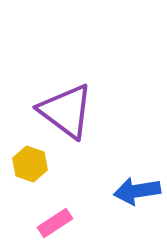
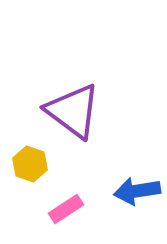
purple triangle: moved 7 px right
pink rectangle: moved 11 px right, 14 px up
